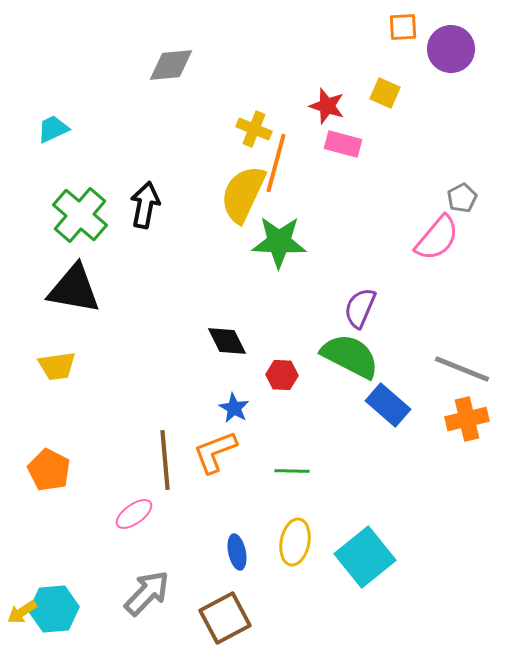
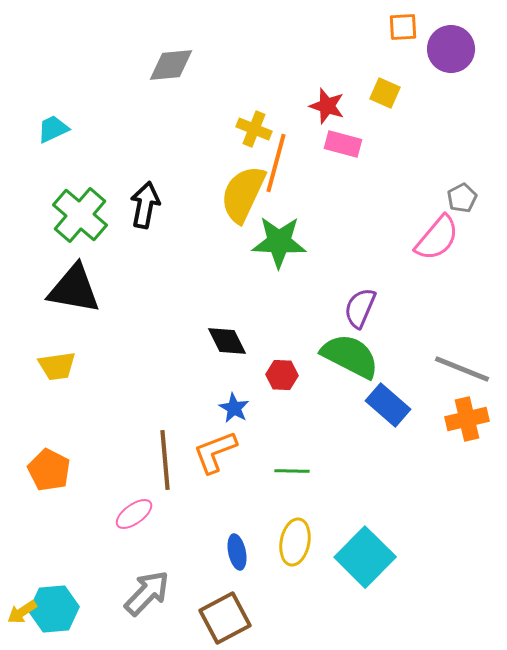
cyan square: rotated 6 degrees counterclockwise
